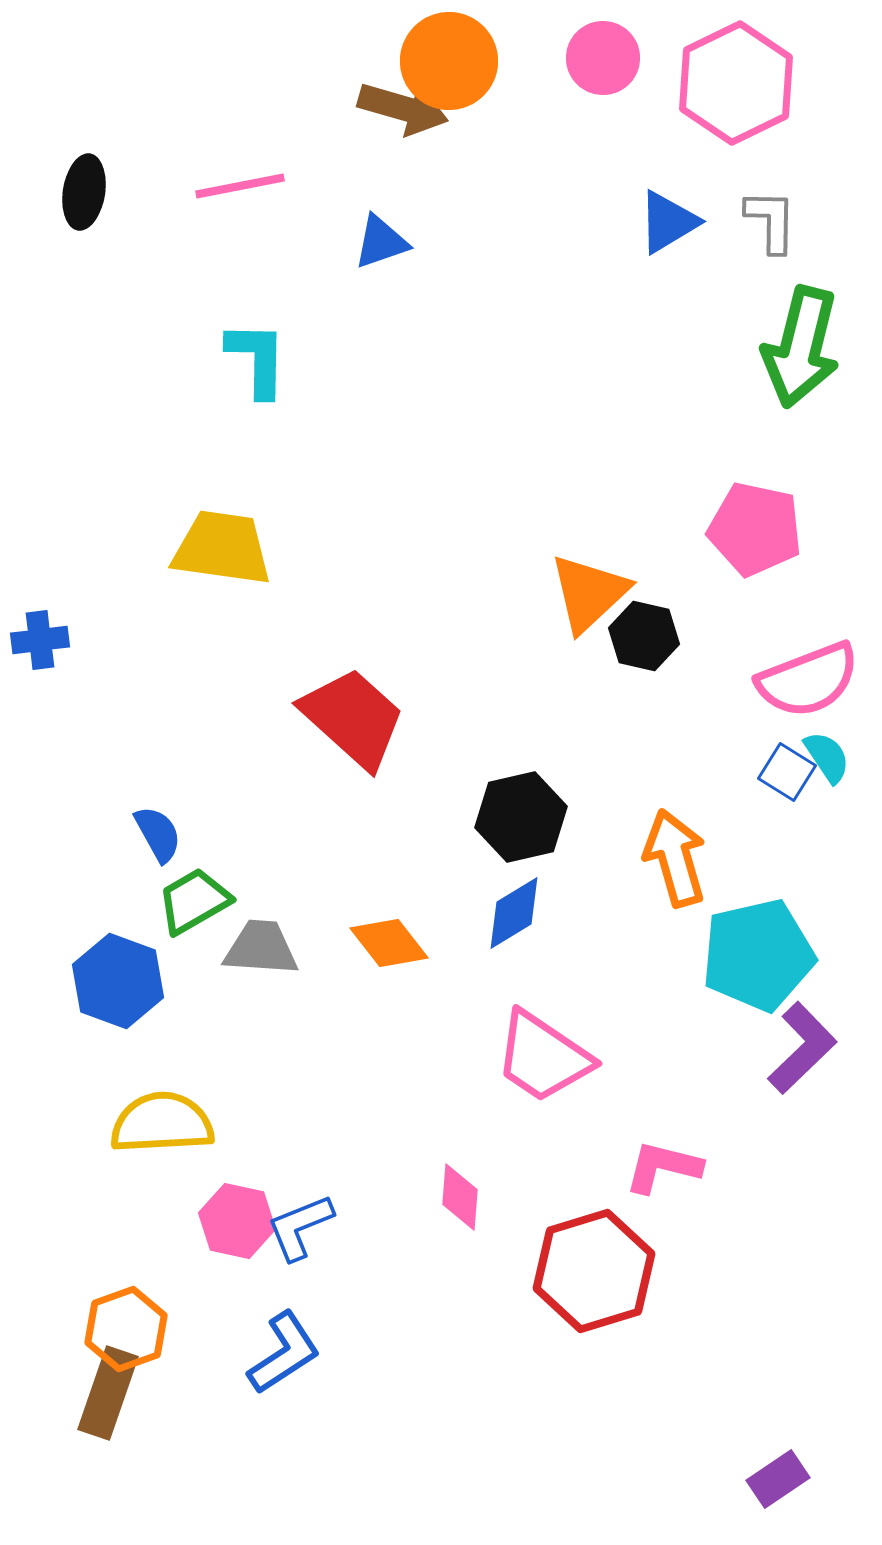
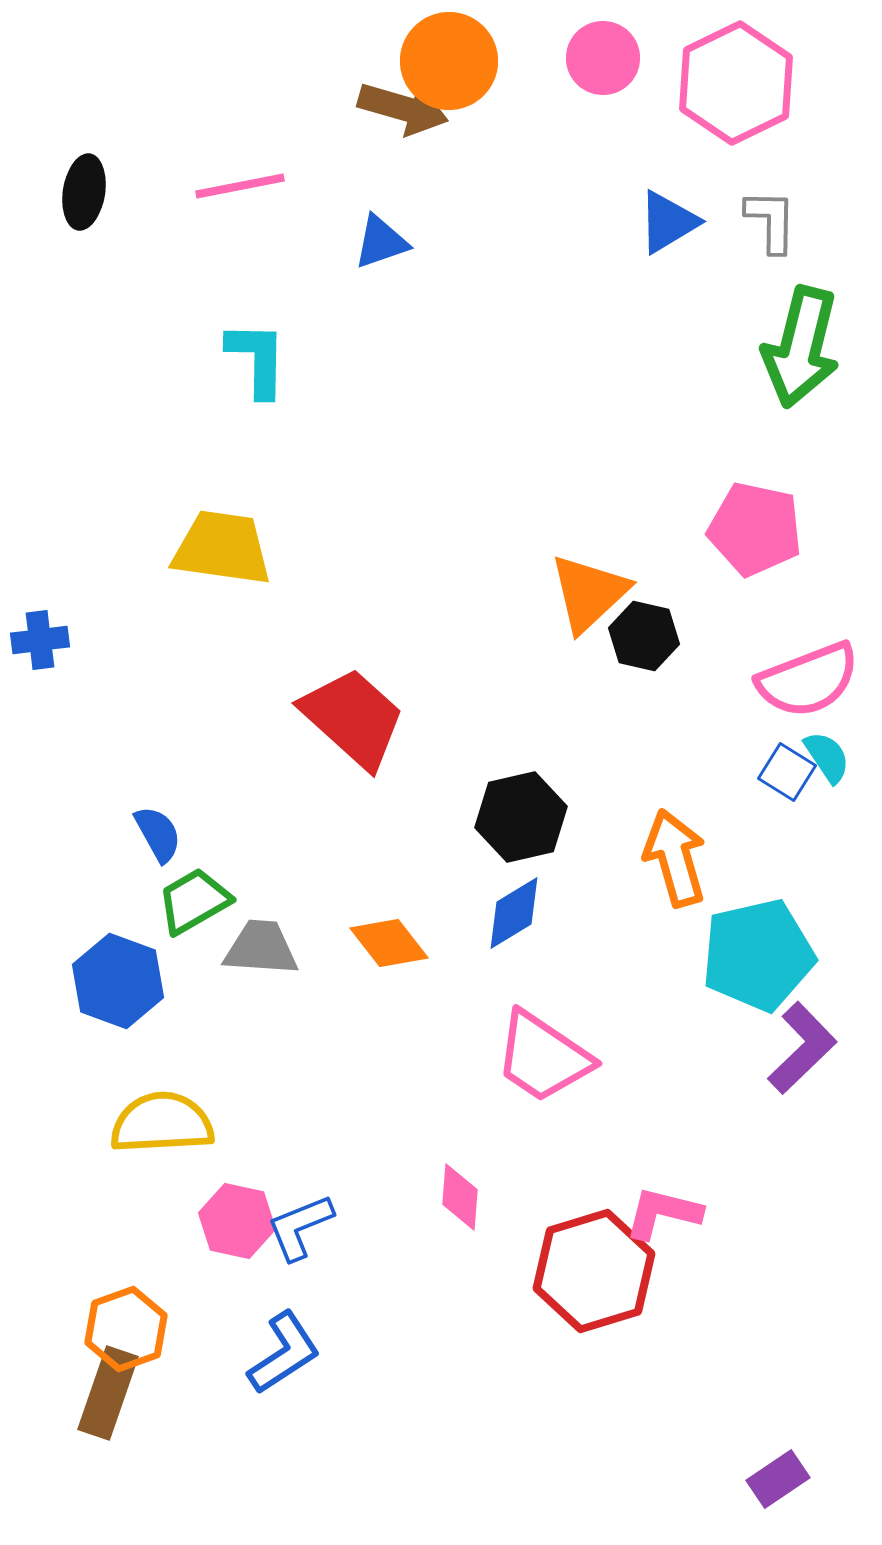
pink L-shape at (663, 1167): moved 46 px down
